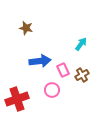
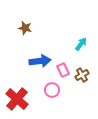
brown star: moved 1 px left
red cross: rotated 30 degrees counterclockwise
